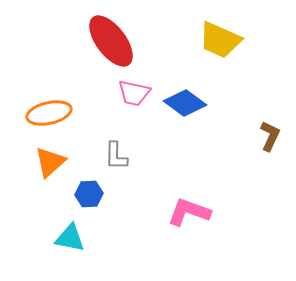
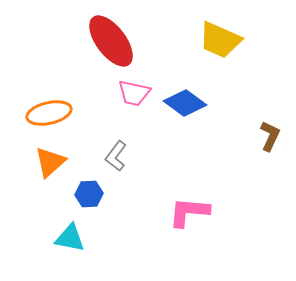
gray L-shape: rotated 36 degrees clockwise
pink L-shape: rotated 15 degrees counterclockwise
